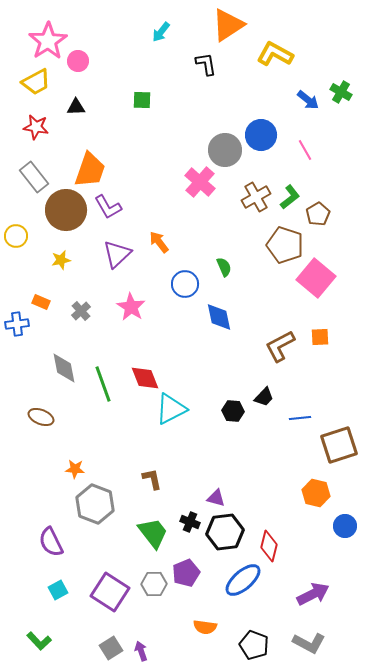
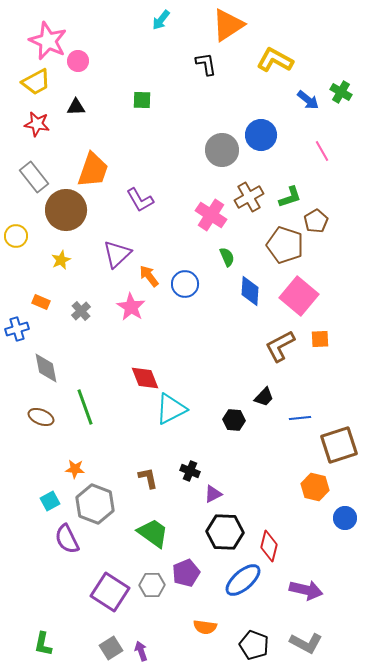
cyan arrow at (161, 32): moved 12 px up
pink star at (48, 41): rotated 15 degrees counterclockwise
yellow L-shape at (275, 54): moved 6 px down
red star at (36, 127): moved 1 px right, 3 px up
gray circle at (225, 150): moved 3 px left
pink line at (305, 150): moved 17 px right, 1 px down
orange trapezoid at (90, 170): moved 3 px right
pink cross at (200, 182): moved 11 px right, 33 px down; rotated 8 degrees counterclockwise
brown cross at (256, 197): moved 7 px left
green L-shape at (290, 197): rotated 20 degrees clockwise
purple L-shape at (108, 207): moved 32 px right, 7 px up
brown pentagon at (318, 214): moved 2 px left, 7 px down
orange arrow at (159, 242): moved 10 px left, 34 px down
yellow star at (61, 260): rotated 12 degrees counterclockwise
green semicircle at (224, 267): moved 3 px right, 10 px up
pink square at (316, 278): moved 17 px left, 18 px down
blue diamond at (219, 317): moved 31 px right, 26 px up; rotated 16 degrees clockwise
blue cross at (17, 324): moved 5 px down; rotated 10 degrees counterclockwise
orange square at (320, 337): moved 2 px down
gray diamond at (64, 368): moved 18 px left
green line at (103, 384): moved 18 px left, 23 px down
black hexagon at (233, 411): moved 1 px right, 9 px down
brown L-shape at (152, 479): moved 4 px left, 1 px up
orange hexagon at (316, 493): moved 1 px left, 6 px up
purple triangle at (216, 498): moved 3 px left, 4 px up; rotated 42 degrees counterclockwise
black cross at (190, 522): moved 51 px up
blue circle at (345, 526): moved 8 px up
black hexagon at (225, 532): rotated 9 degrees clockwise
green trapezoid at (153, 533): rotated 16 degrees counterclockwise
purple semicircle at (51, 542): moved 16 px right, 3 px up
gray hexagon at (154, 584): moved 2 px left, 1 px down
cyan square at (58, 590): moved 8 px left, 89 px up
purple arrow at (313, 594): moved 7 px left, 4 px up; rotated 40 degrees clockwise
green L-shape at (39, 641): moved 4 px right, 3 px down; rotated 55 degrees clockwise
gray L-shape at (309, 643): moved 3 px left
